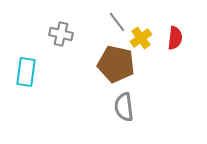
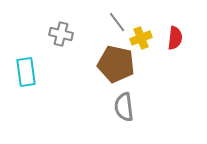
yellow cross: rotated 15 degrees clockwise
cyan rectangle: rotated 16 degrees counterclockwise
